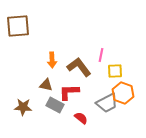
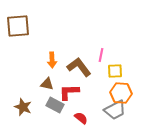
brown triangle: moved 1 px right, 1 px up
orange hexagon: moved 2 px left; rotated 15 degrees counterclockwise
gray trapezoid: moved 8 px right, 7 px down
brown star: rotated 18 degrees clockwise
